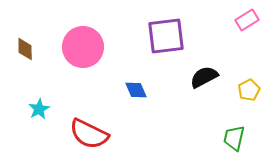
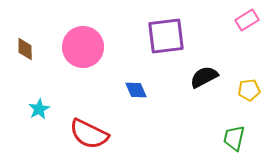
yellow pentagon: rotated 20 degrees clockwise
